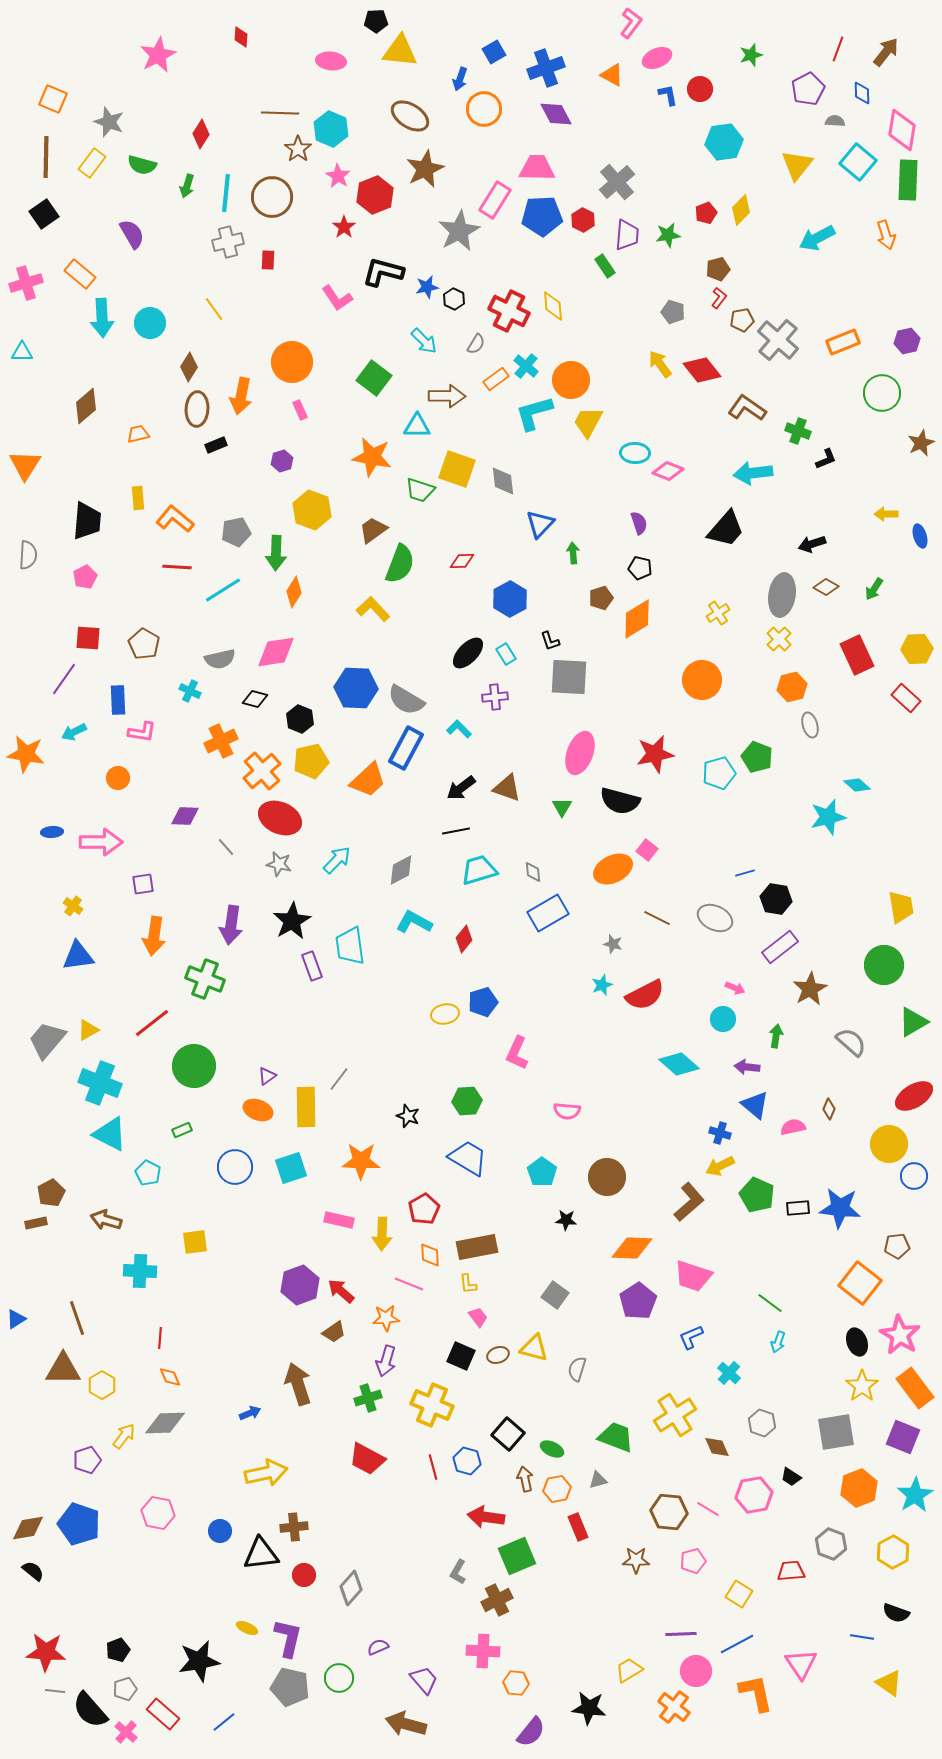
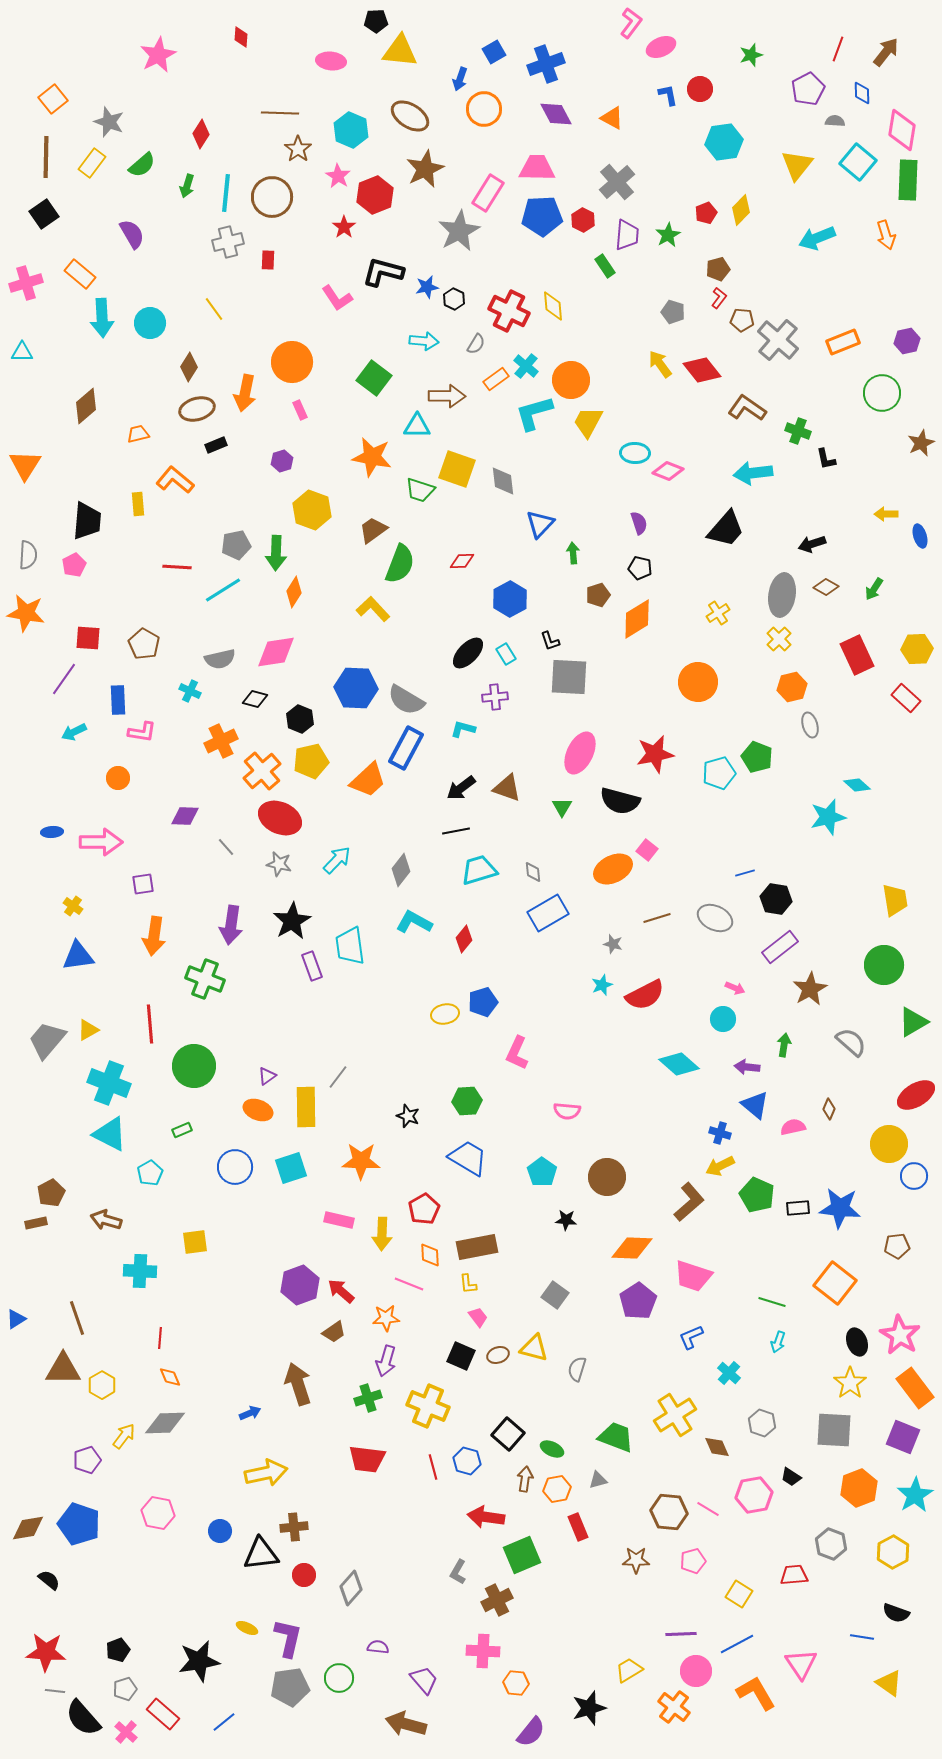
pink ellipse at (657, 58): moved 4 px right, 11 px up
blue cross at (546, 68): moved 4 px up
orange triangle at (612, 75): moved 43 px down
orange square at (53, 99): rotated 28 degrees clockwise
cyan hexagon at (331, 129): moved 20 px right, 1 px down
green semicircle at (142, 165): rotated 56 degrees counterclockwise
pink rectangle at (495, 200): moved 7 px left, 7 px up
green star at (668, 235): rotated 20 degrees counterclockwise
cyan arrow at (817, 238): rotated 6 degrees clockwise
brown pentagon at (742, 320): rotated 15 degrees clockwise
cyan arrow at (424, 341): rotated 40 degrees counterclockwise
orange arrow at (241, 396): moved 4 px right, 3 px up
brown ellipse at (197, 409): rotated 72 degrees clockwise
black L-shape at (826, 459): rotated 100 degrees clockwise
yellow rectangle at (138, 498): moved 6 px down
orange L-shape at (175, 519): moved 39 px up
gray pentagon at (236, 532): moved 13 px down
pink pentagon at (85, 577): moved 11 px left, 12 px up
brown pentagon at (601, 598): moved 3 px left, 3 px up
orange circle at (702, 680): moved 4 px left, 2 px down
cyan L-shape at (459, 729): moved 4 px right; rotated 30 degrees counterclockwise
pink ellipse at (580, 753): rotated 6 degrees clockwise
orange star at (26, 754): moved 141 px up
gray diamond at (401, 870): rotated 24 degrees counterclockwise
yellow trapezoid at (901, 907): moved 6 px left, 7 px up
brown line at (657, 918): rotated 44 degrees counterclockwise
red line at (152, 1023): moved 2 px left, 1 px down; rotated 57 degrees counterclockwise
green arrow at (776, 1036): moved 8 px right, 9 px down
gray line at (339, 1079): moved 1 px left, 2 px up
cyan cross at (100, 1083): moved 9 px right
red ellipse at (914, 1096): moved 2 px right, 1 px up
cyan pentagon at (148, 1173): moved 2 px right; rotated 15 degrees clockwise
orange square at (860, 1283): moved 25 px left
green line at (770, 1303): moved 2 px right, 1 px up; rotated 20 degrees counterclockwise
yellow star at (862, 1386): moved 12 px left, 3 px up
yellow cross at (432, 1405): moved 4 px left, 1 px down
gray square at (836, 1432): moved 2 px left, 2 px up; rotated 12 degrees clockwise
red trapezoid at (367, 1459): rotated 21 degrees counterclockwise
brown arrow at (525, 1479): rotated 20 degrees clockwise
green square at (517, 1556): moved 5 px right, 1 px up
black semicircle at (33, 1571): moved 16 px right, 9 px down
red trapezoid at (791, 1571): moved 3 px right, 4 px down
purple semicircle at (378, 1647): rotated 30 degrees clockwise
gray pentagon at (290, 1687): rotated 21 degrees counterclockwise
orange L-shape at (756, 1693): rotated 18 degrees counterclockwise
black star at (589, 1708): rotated 24 degrees counterclockwise
black semicircle at (90, 1710): moved 7 px left, 8 px down
